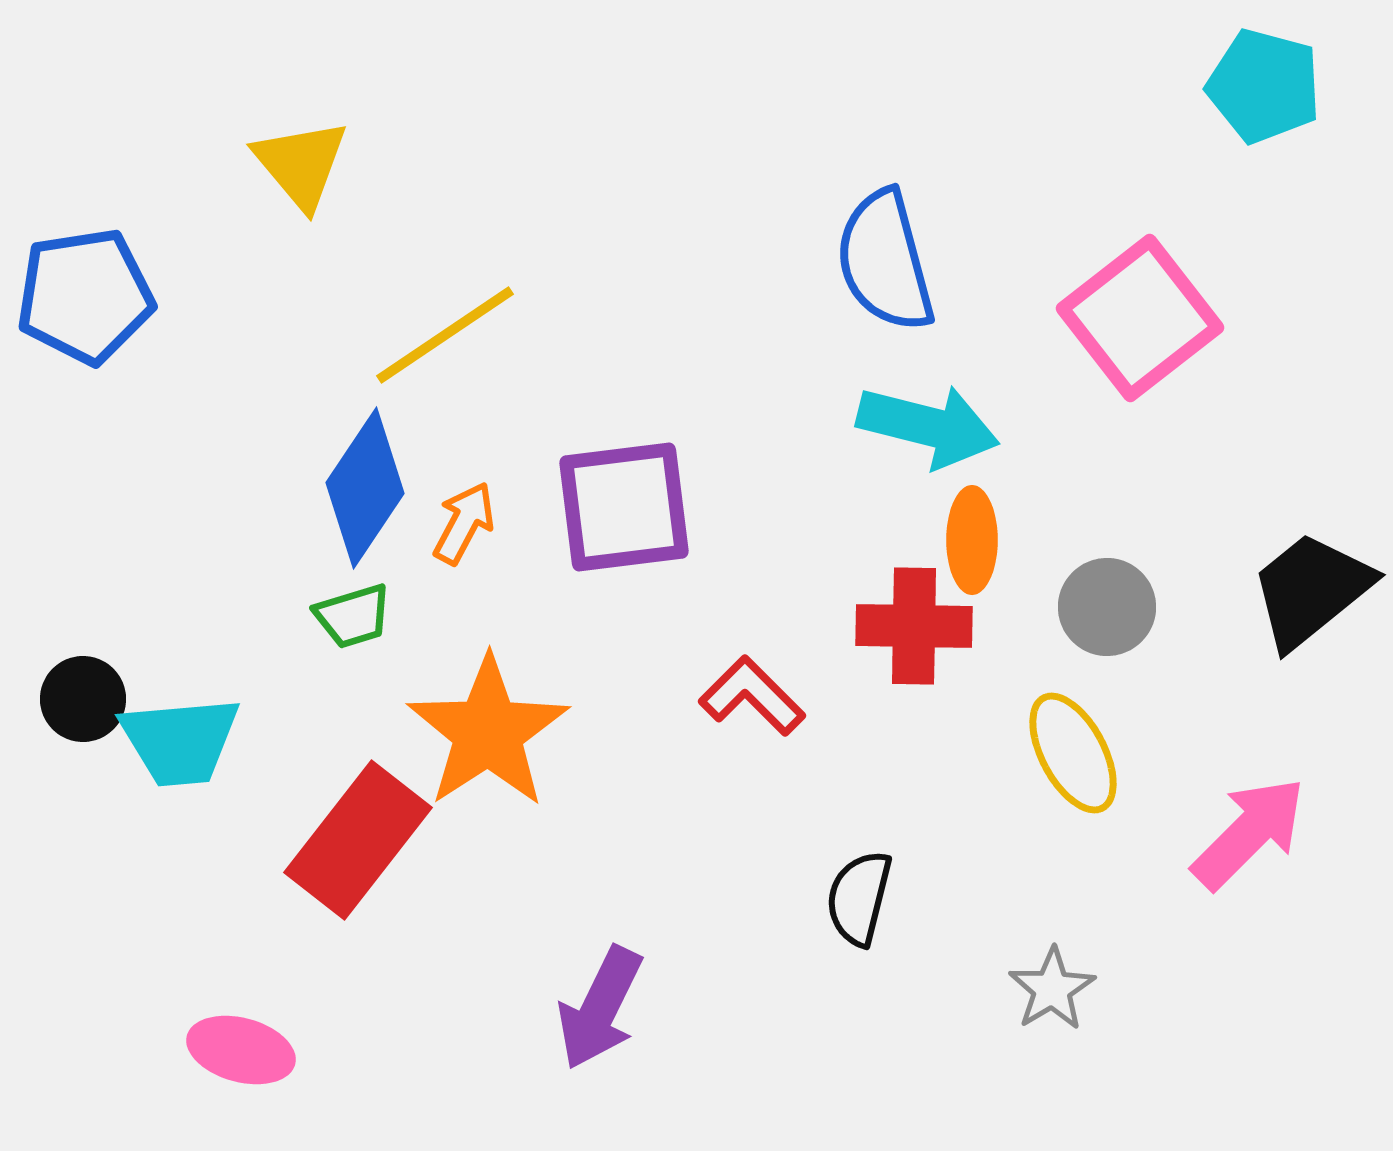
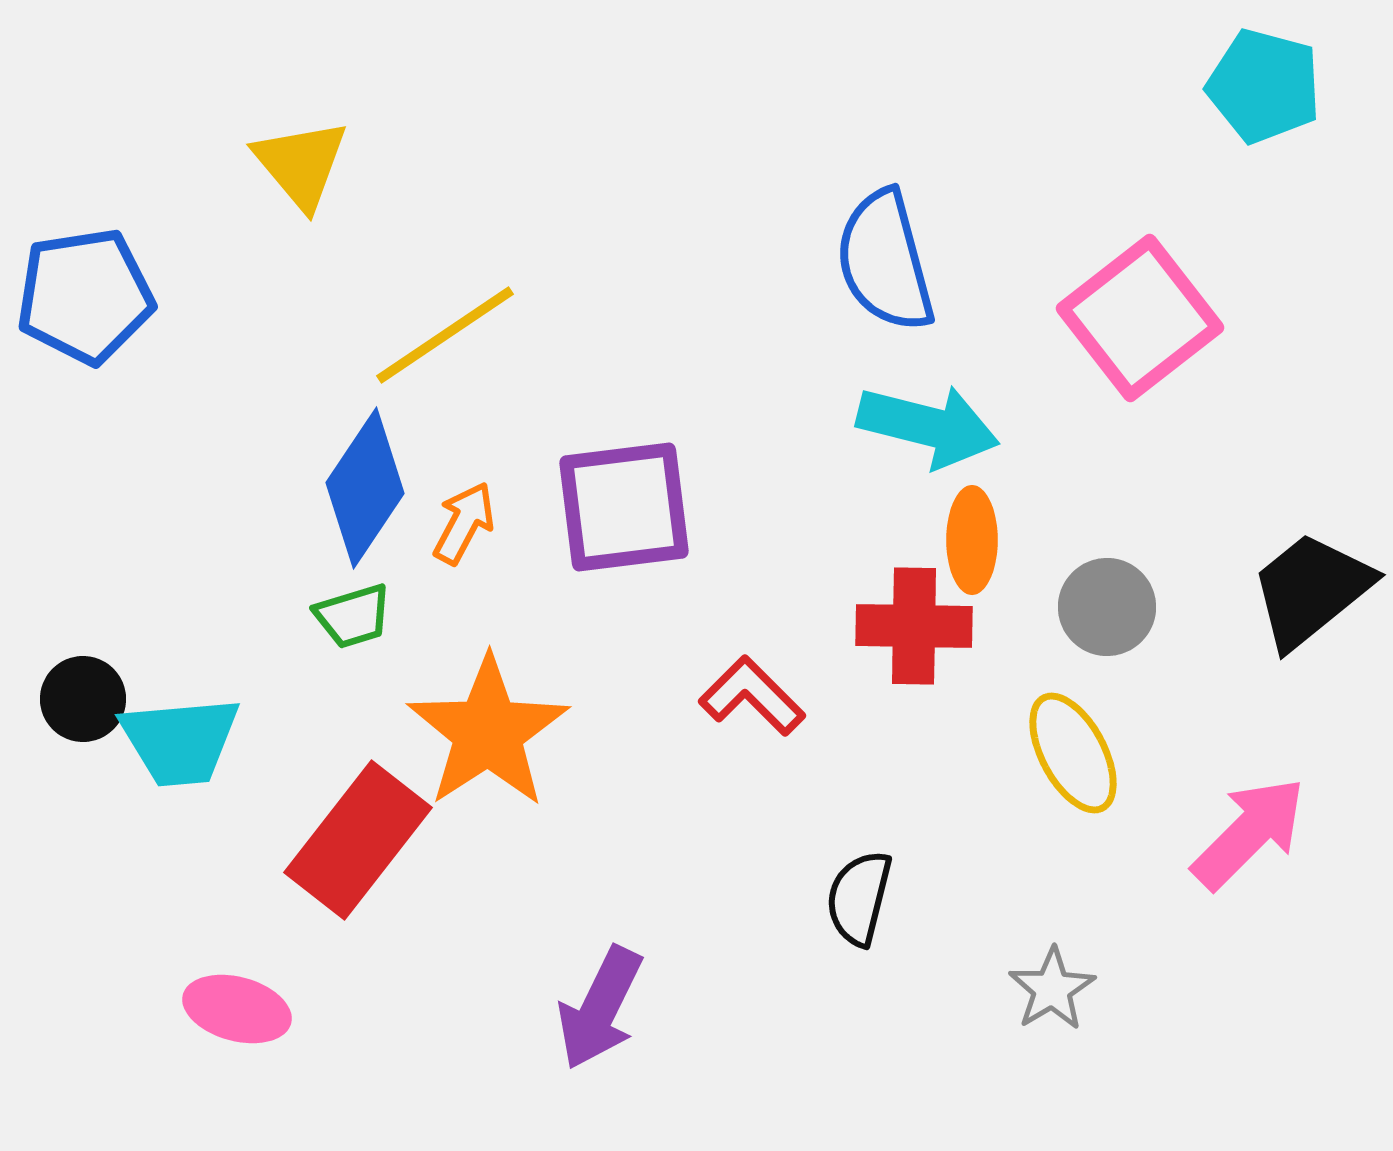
pink ellipse: moved 4 px left, 41 px up
